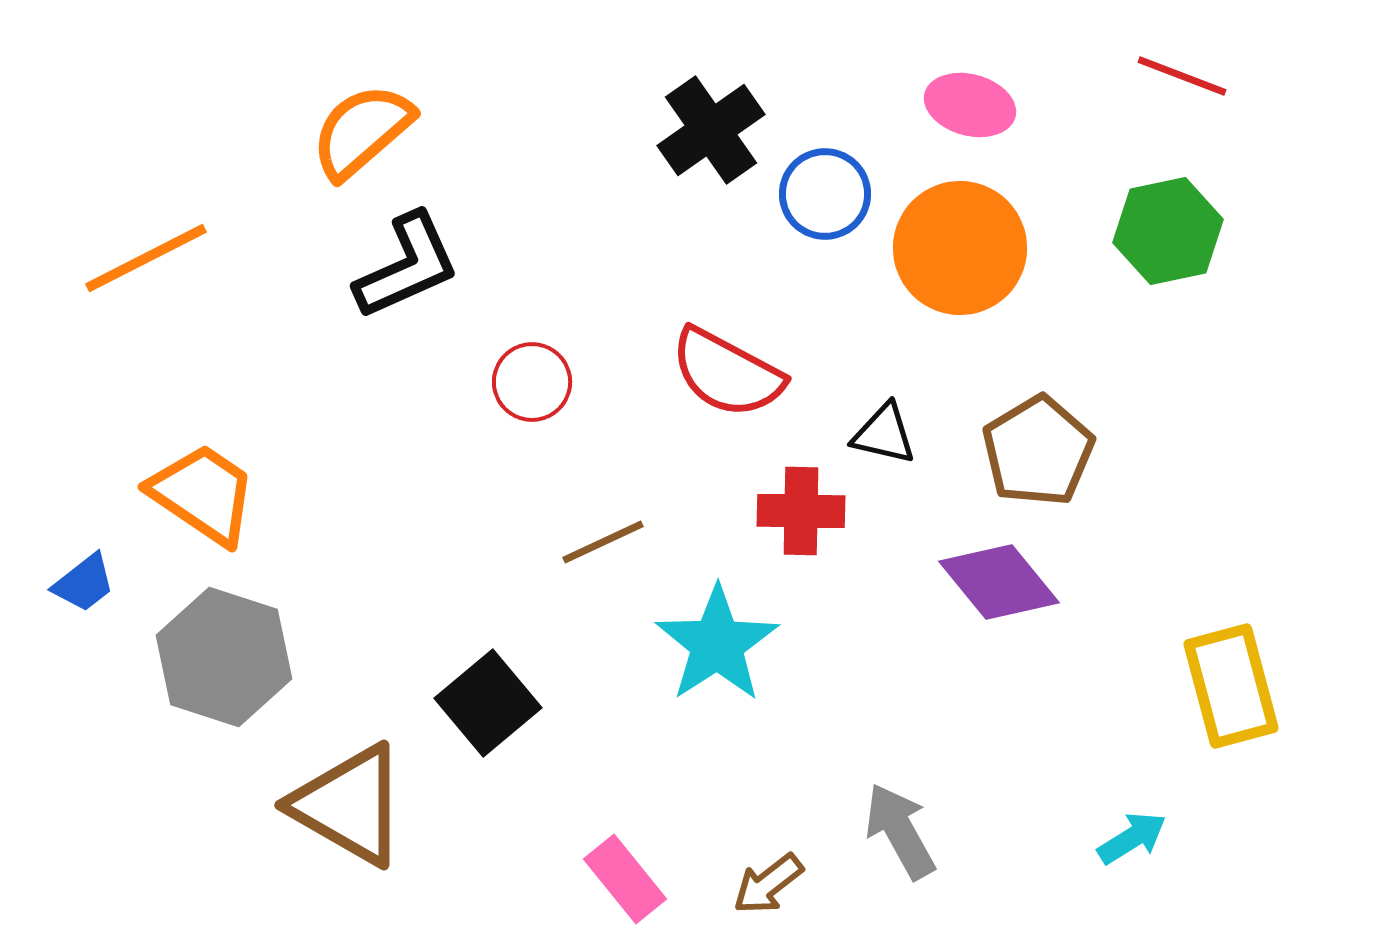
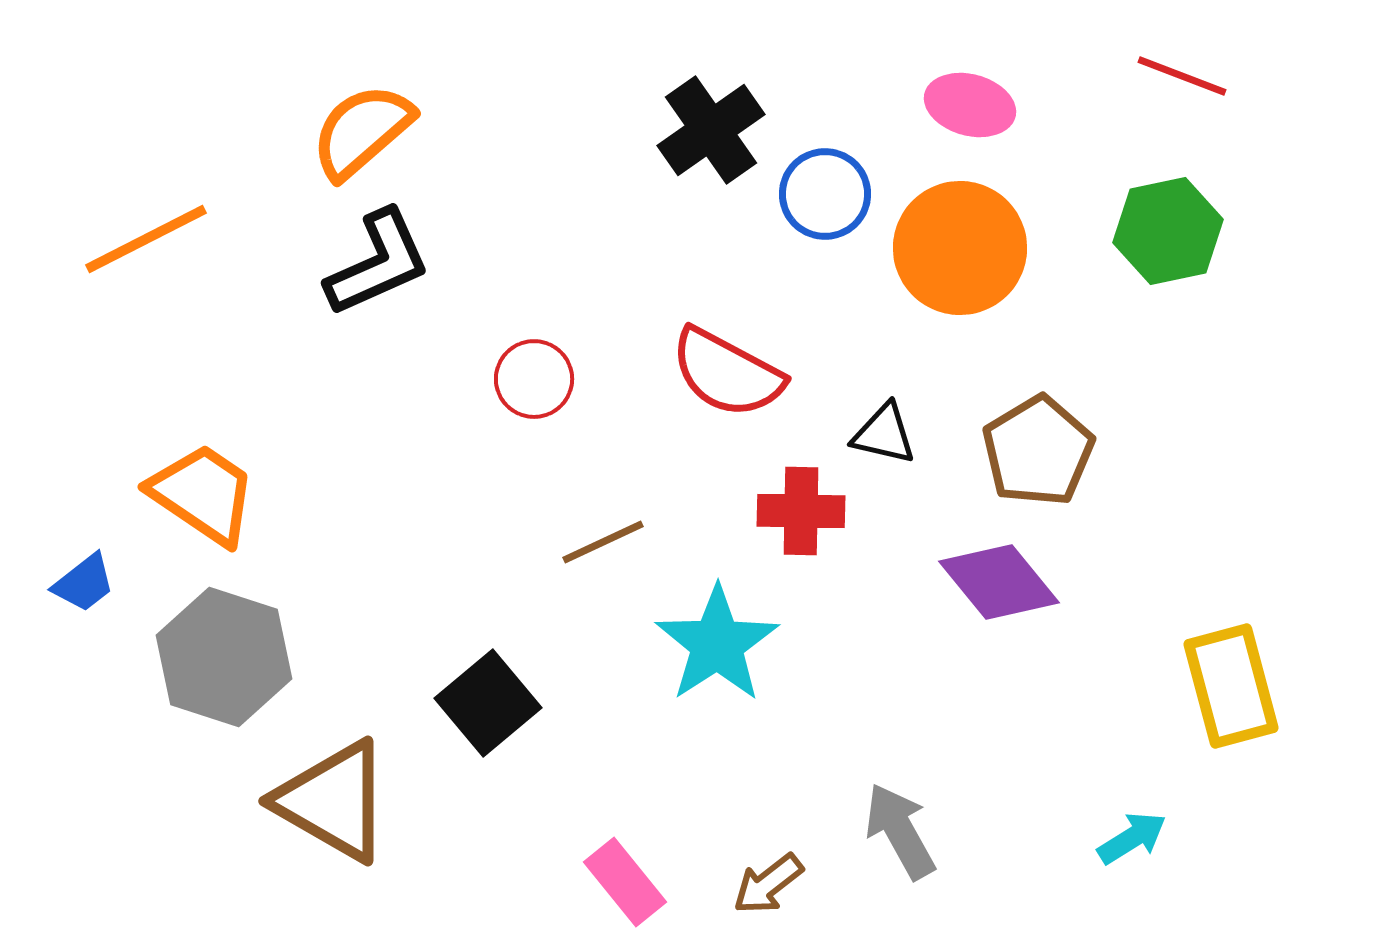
orange line: moved 19 px up
black L-shape: moved 29 px left, 3 px up
red circle: moved 2 px right, 3 px up
brown triangle: moved 16 px left, 4 px up
pink rectangle: moved 3 px down
